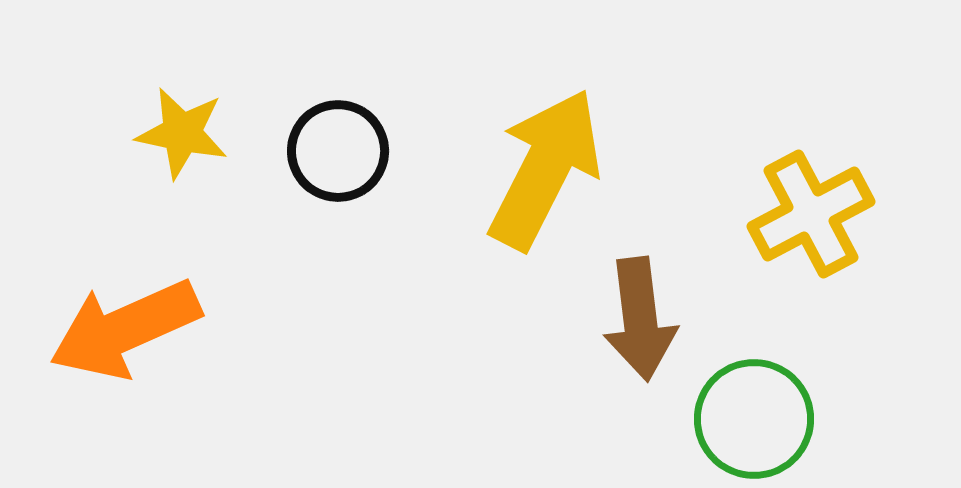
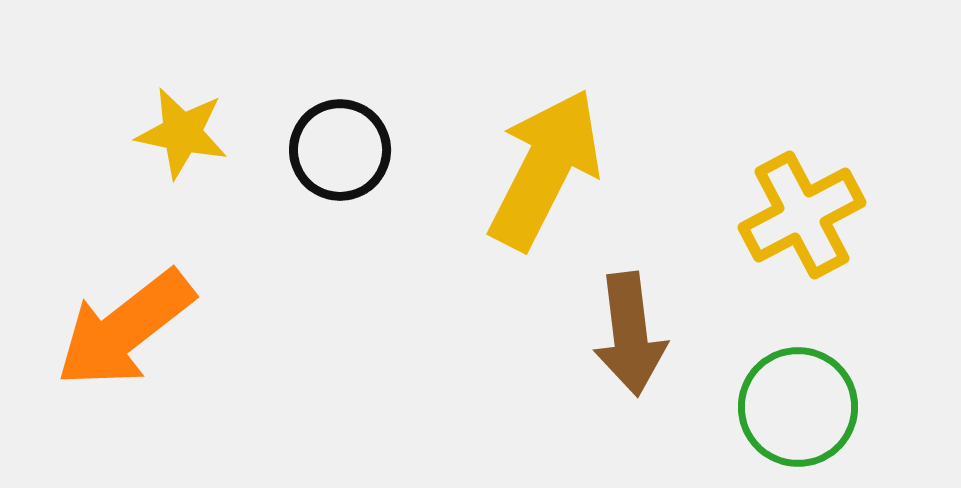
black circle: moved 2 px right, 1 px up
yellow cross: moved 9 px left, 1 px down
brown arrow: moved 10 px left, 15 px down
orange arrow: rotated 14 degrees counterclockwise
green circle: moved 44 px right, 12 px up
